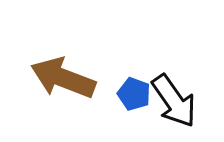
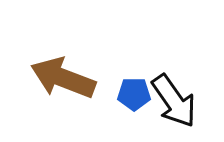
blue pentagon: rotated 20 degrees counterclockwise
